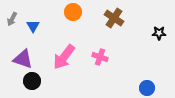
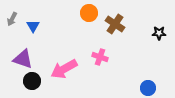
orange circle: moved 16 px right, 1 px down
brown cross: moved 1 px right, 6 px down
pink arrow: moved 12 px down; rotated 24 degrees clockwise
blue circle: moved 1 px right
